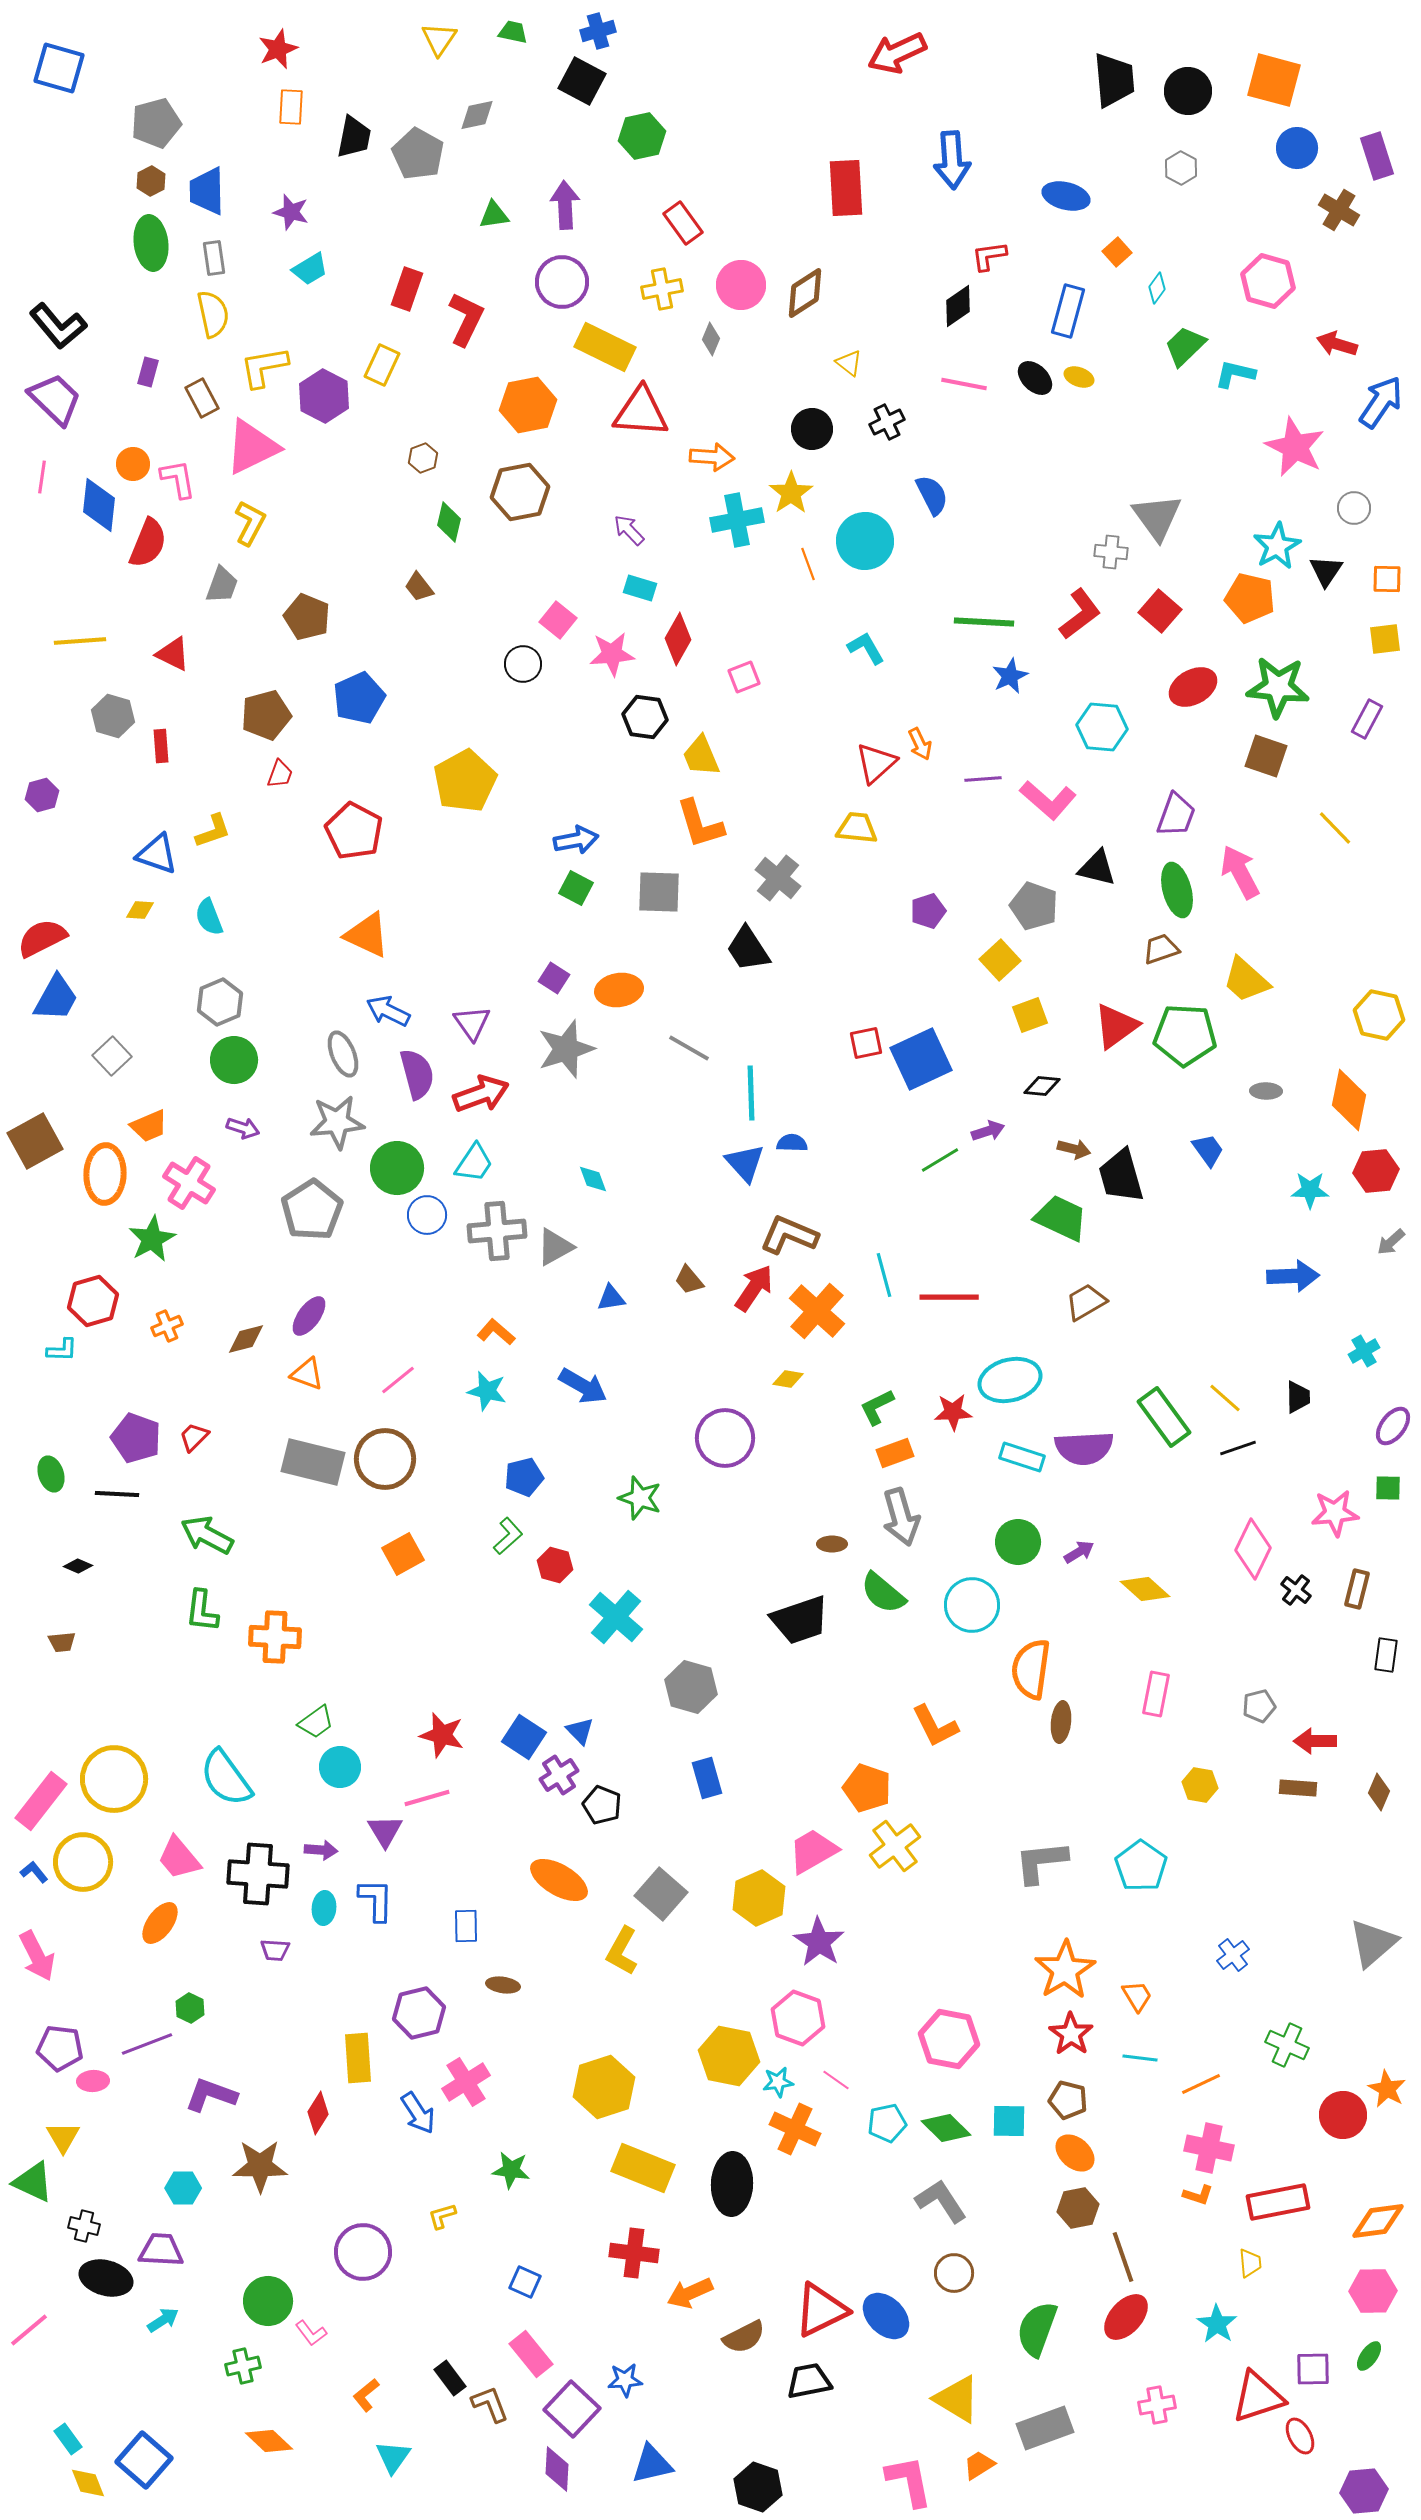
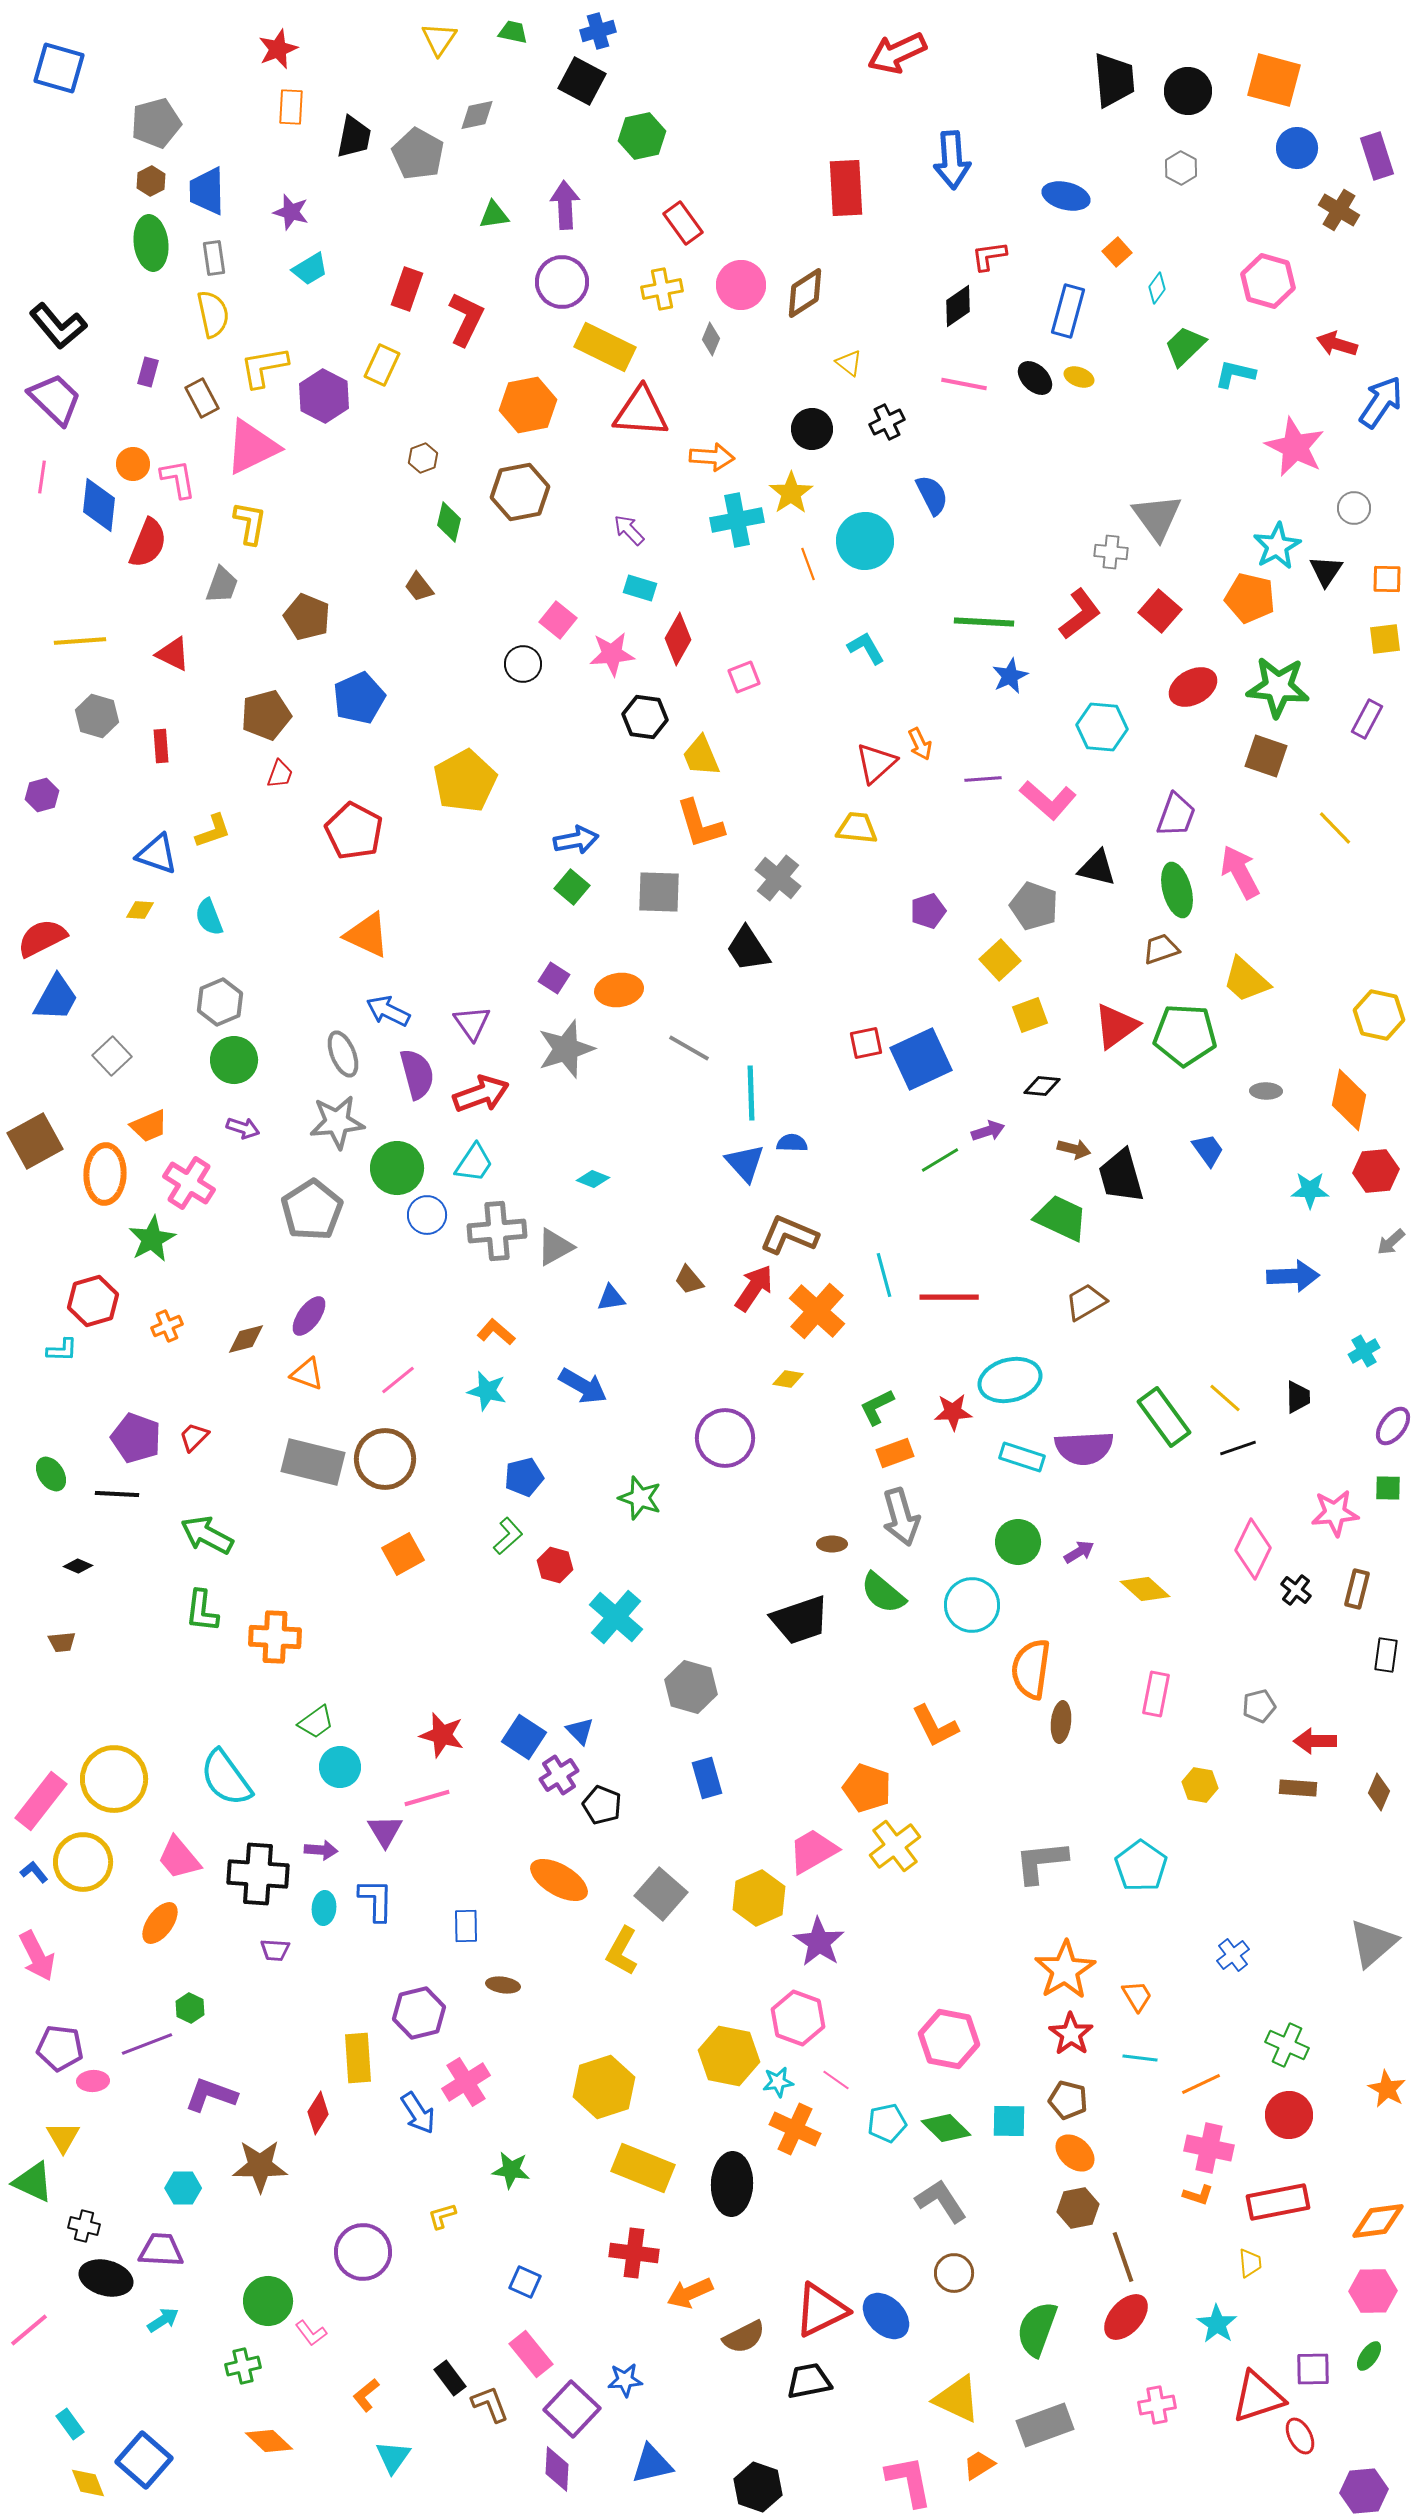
yellow L-shape at (250, 523): rotated 18 degrees counterclockwise
gray hexagon at (113, 716): moved 16 px left
green square at (576, 888): moved 4 px left, 1 px up; rotated 12 degrees clockwise
cyan diamond at (593, 1179): rotated 48 degrees counterclockwise
green ellipse at (51, 1474): rotated 16 degrees counterclockwise
red circle at (1343, 2115): moved 54 px left
yellow triangle at (957, 2399): rotated 6 degrees counterclockwise
gray rectangle at (1045, 2428): moved 3 px up
cyan rectangle at (68, 2439): moved 2 px right, 15 px up
